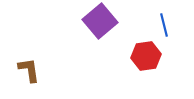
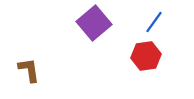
purple square: moved 6 px left, 2 px down
blue line: moved 10 px left, 3 px up; rotated 50 degrees clockwise
